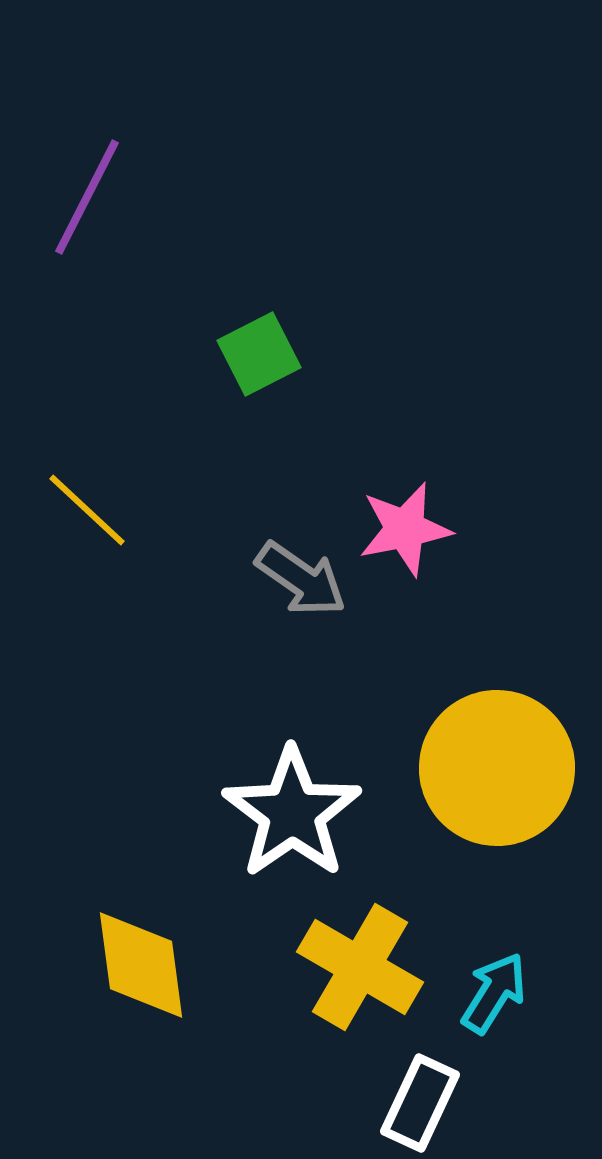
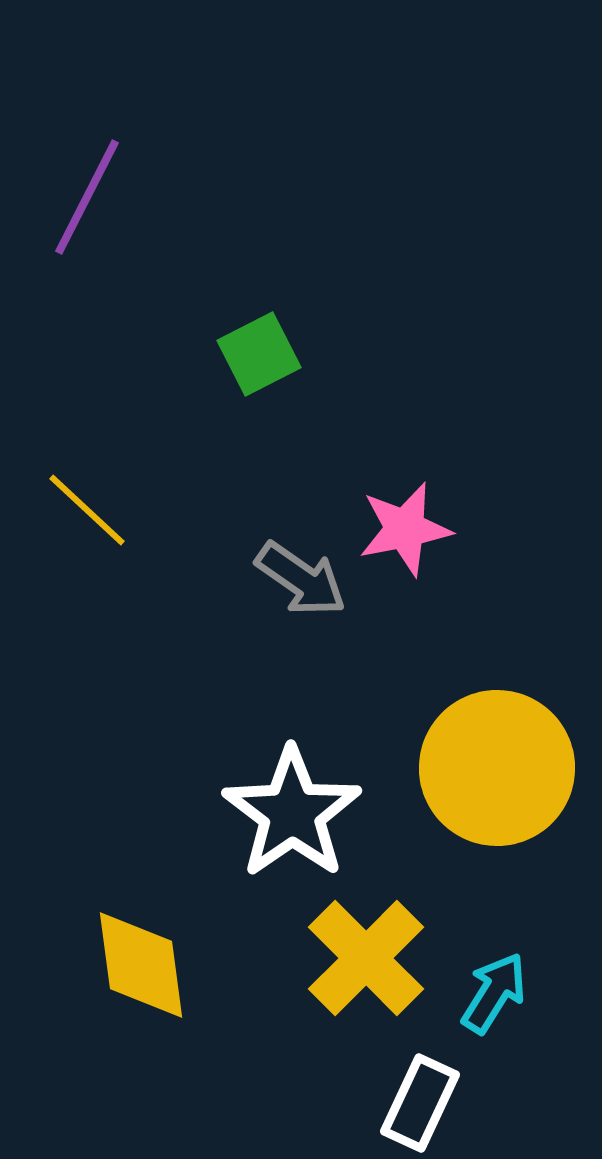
yellow cross: moved 6 px right, 9 px up; rotated 15 degrees clockwise
